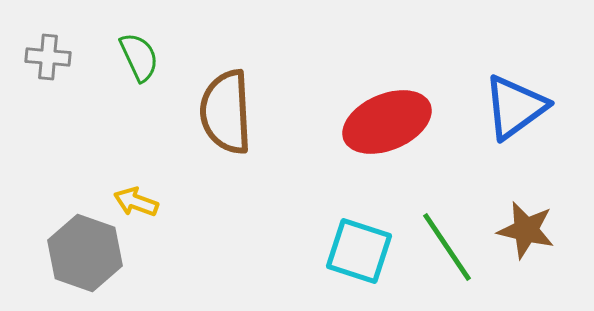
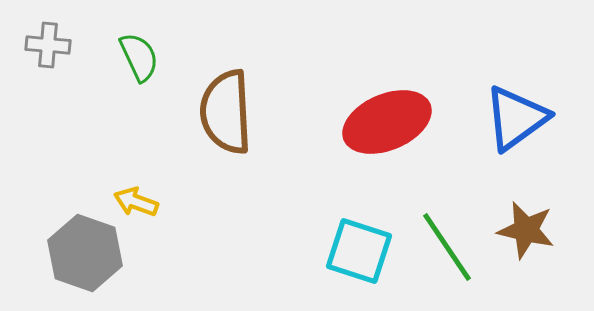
gray cross: moved 12 px up
blue triangle: moved 1 px right, 11 px down
